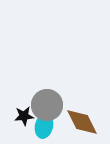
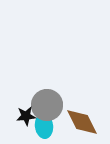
black star: moved 2 px right
cyan ellipse: rotated 20 degrees counterclockwise
